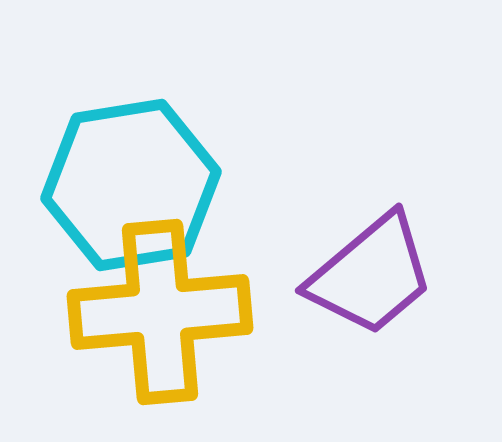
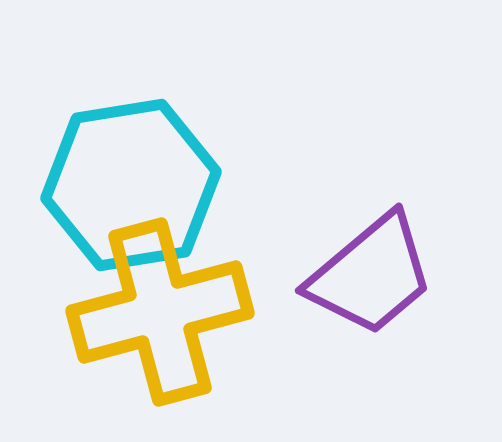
yellow cross: rotated 10 degrees counterclockwise
